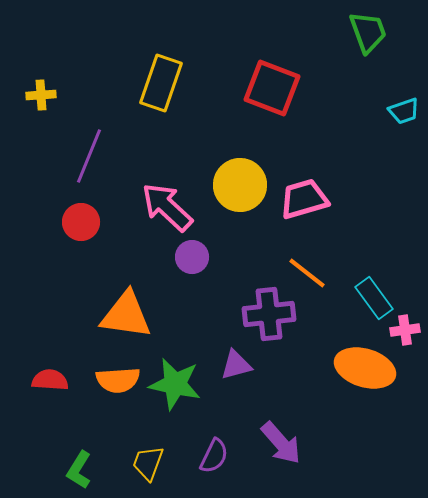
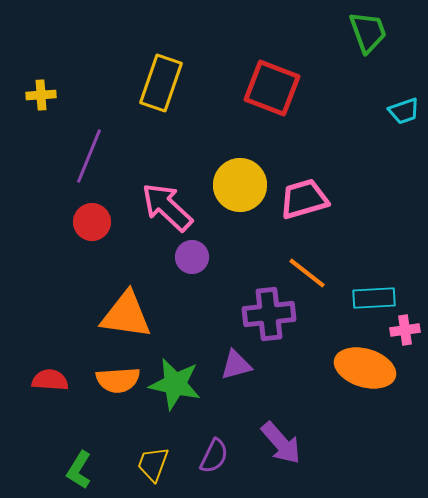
red circle: moved 11 px right
cyan rectangle: rotated 57 degrees counterclockwise
yellow trapezoid: moved 5 px right, 1 px down
